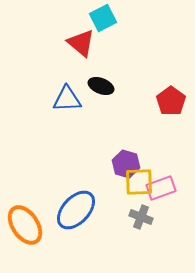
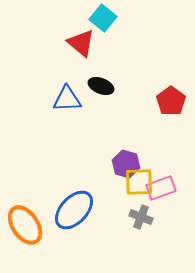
cyan square: rotated 24 degrees counterclockwise
blue ellipse: moved 2 px left
